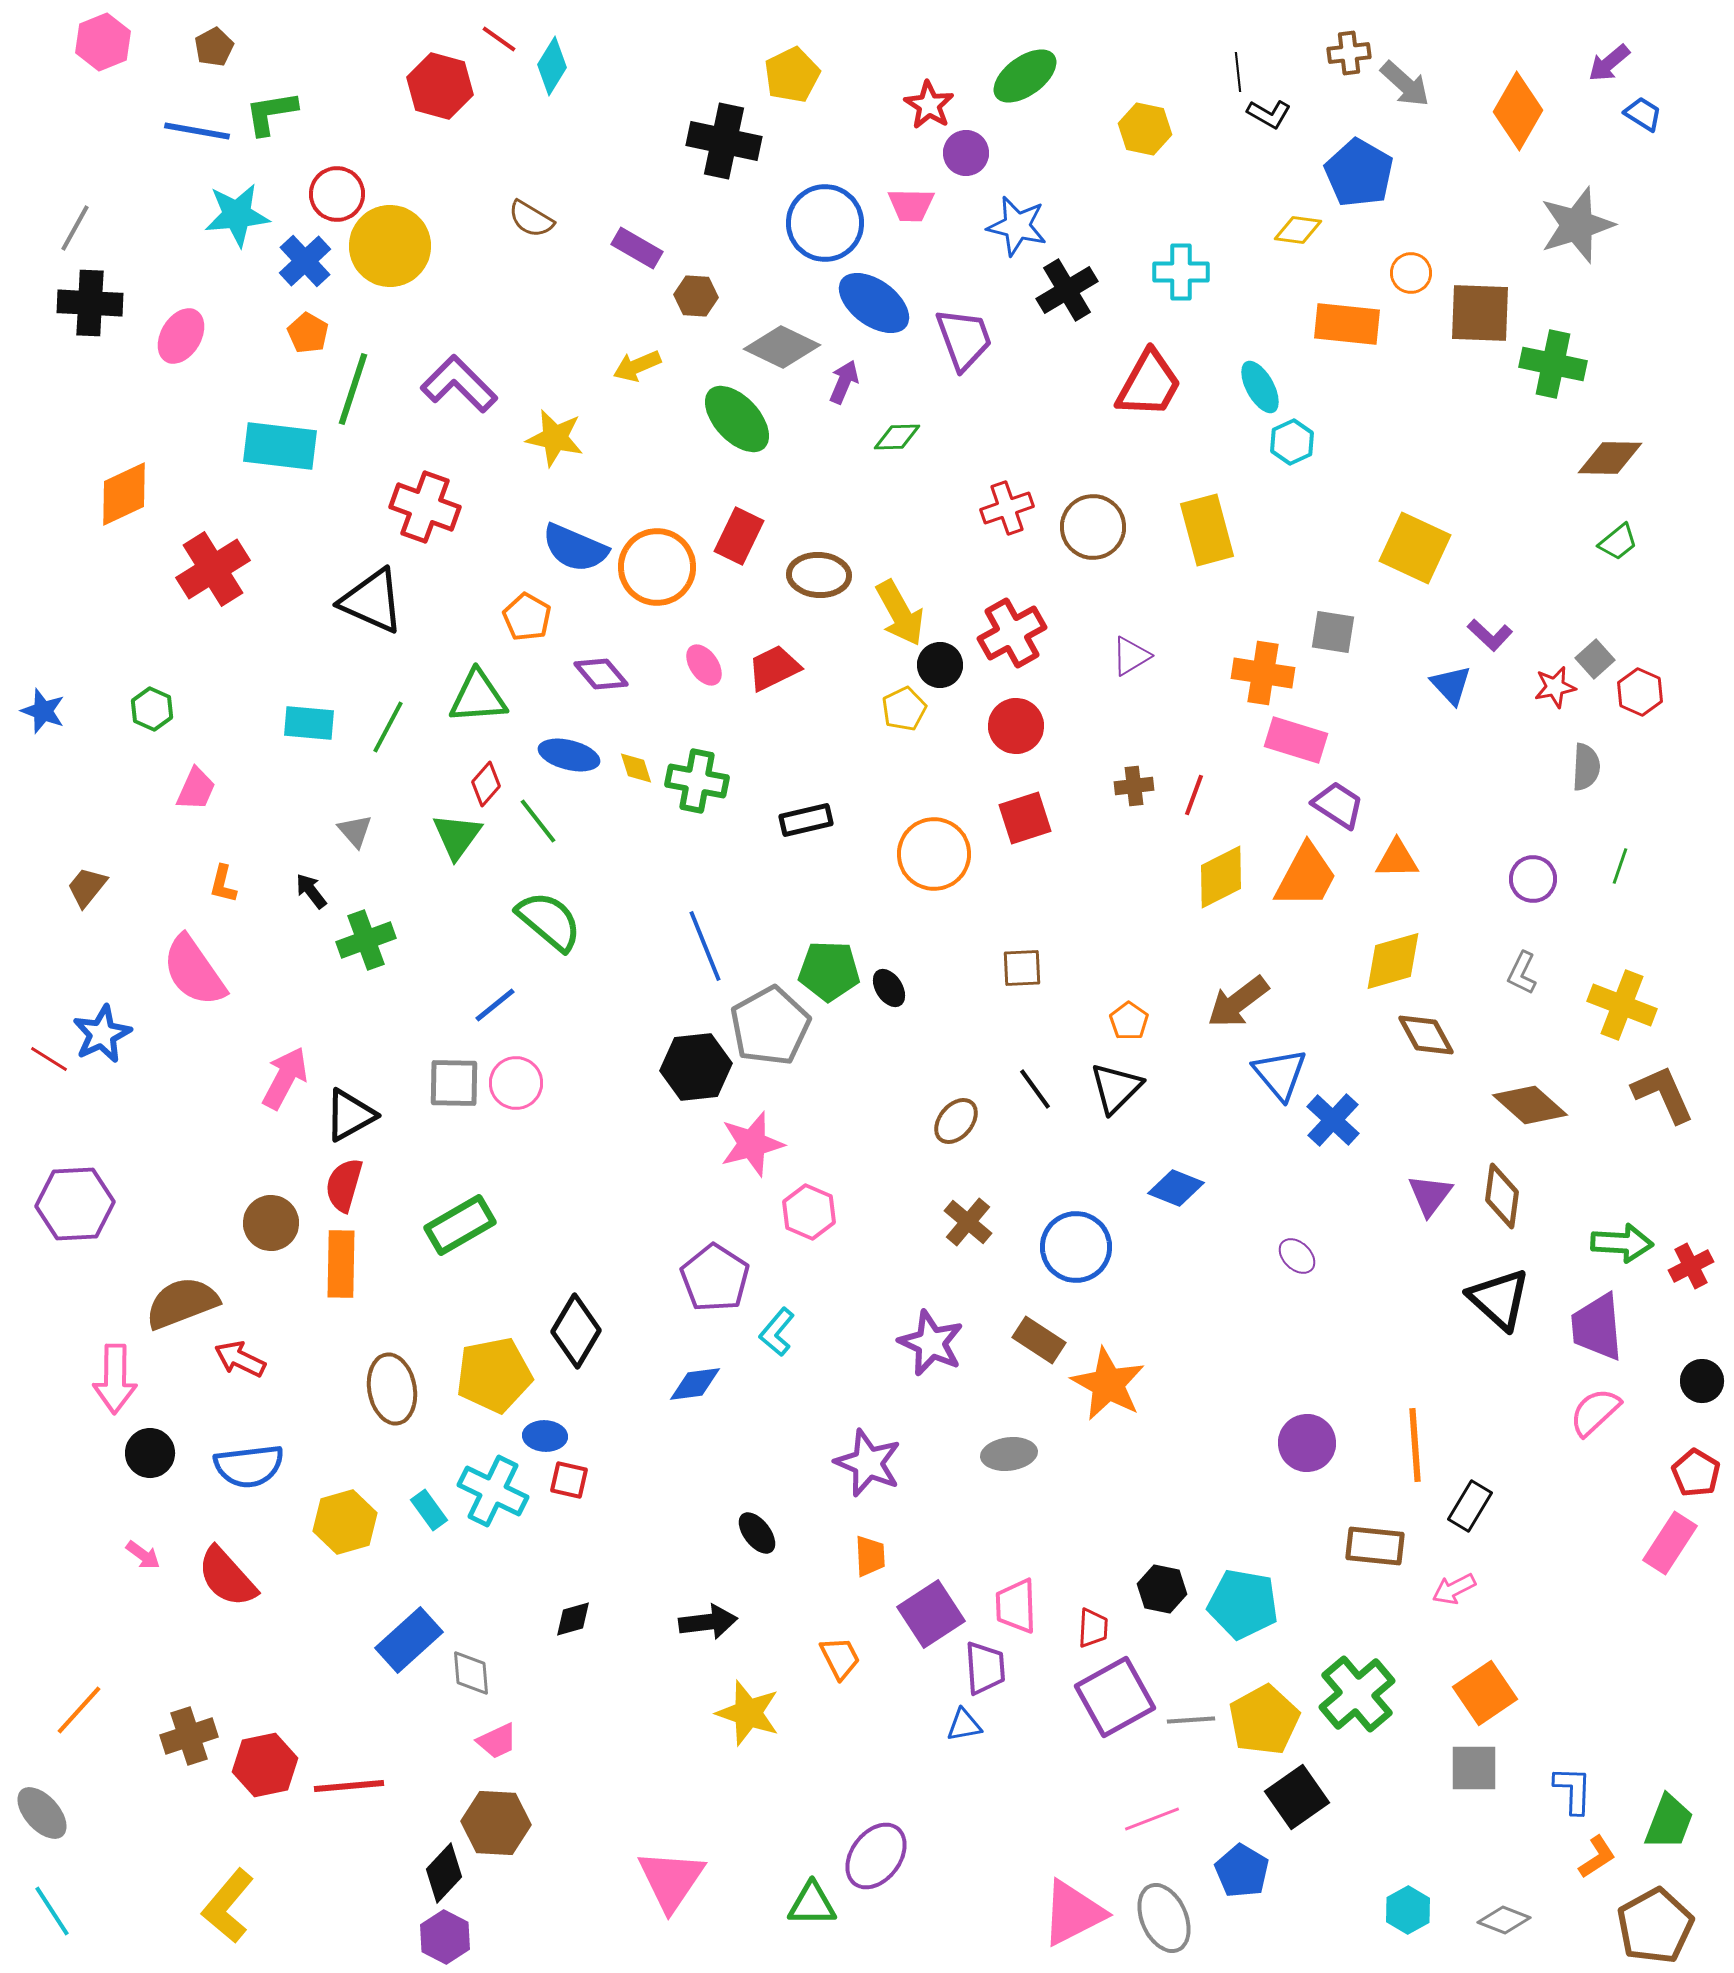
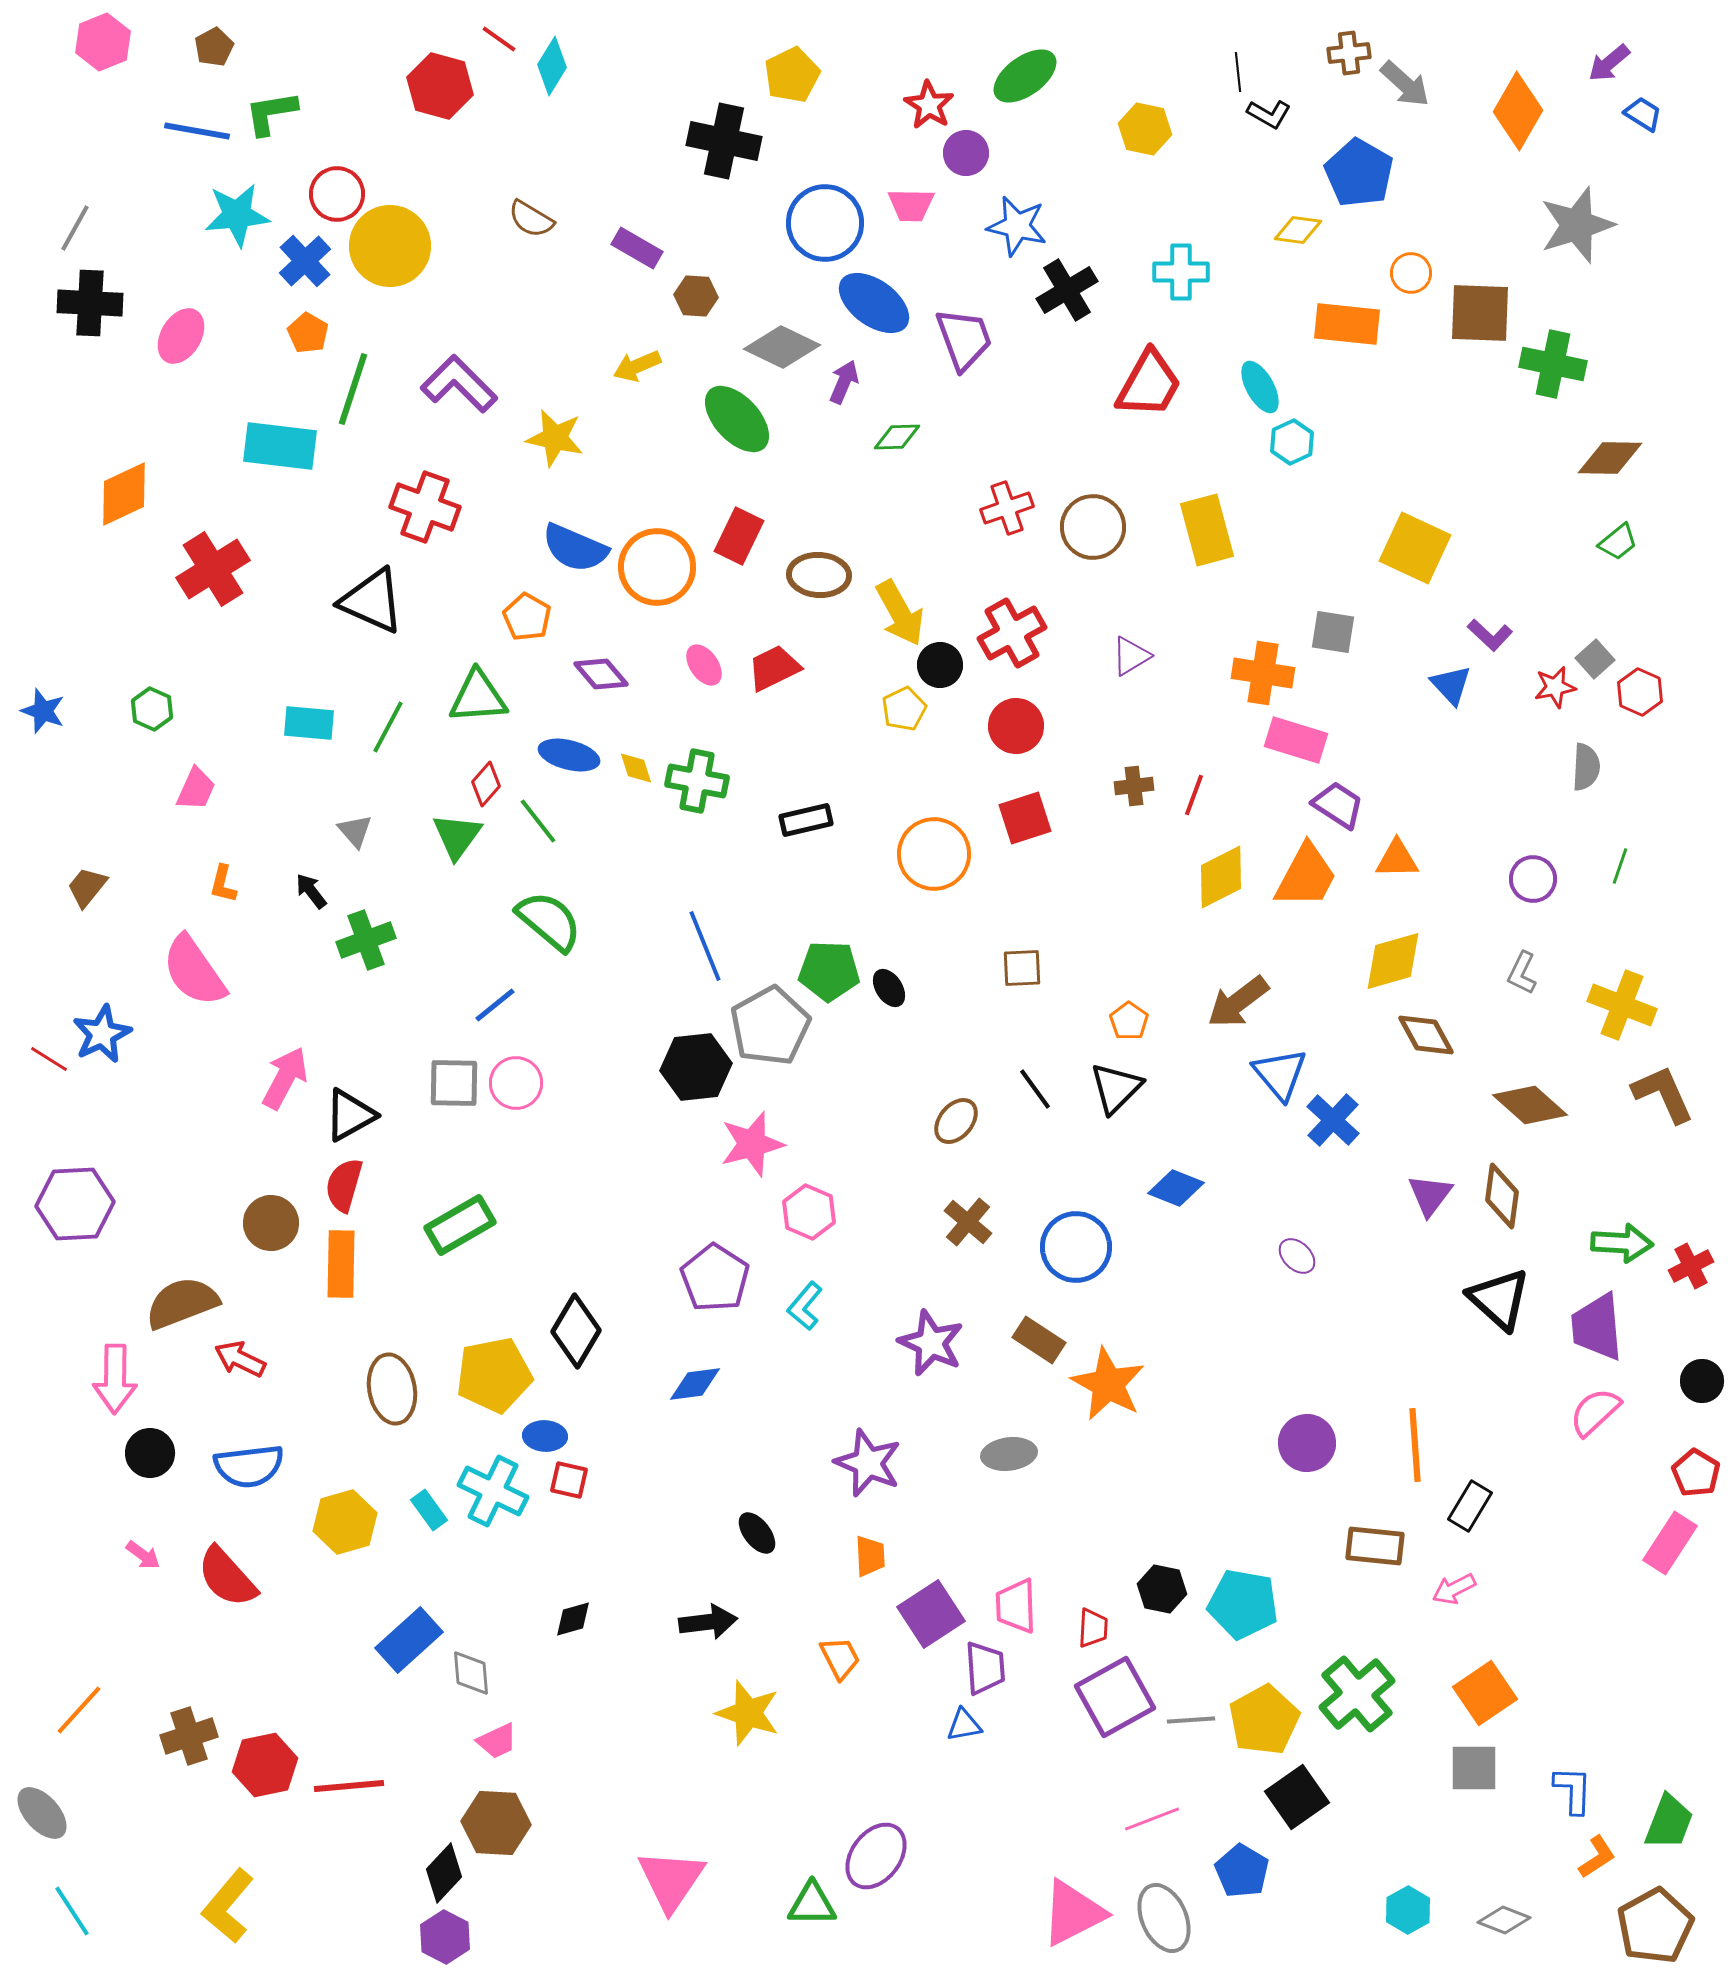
cyan L-shape at (777, 1332): moved 28 px right, 26 px up
cyan line at (52, 1911): moved 20 px right
